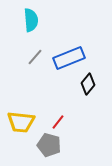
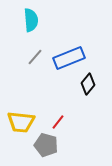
gray pentagon: moved 3 px left
